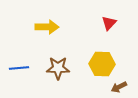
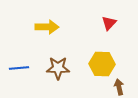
brown arrow: rotated 105 degrees clockwise
